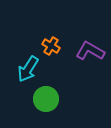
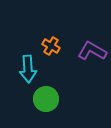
purple L-shape: moved 2 px right
cyan arrow: rotated 36 degrees counterclockwise
